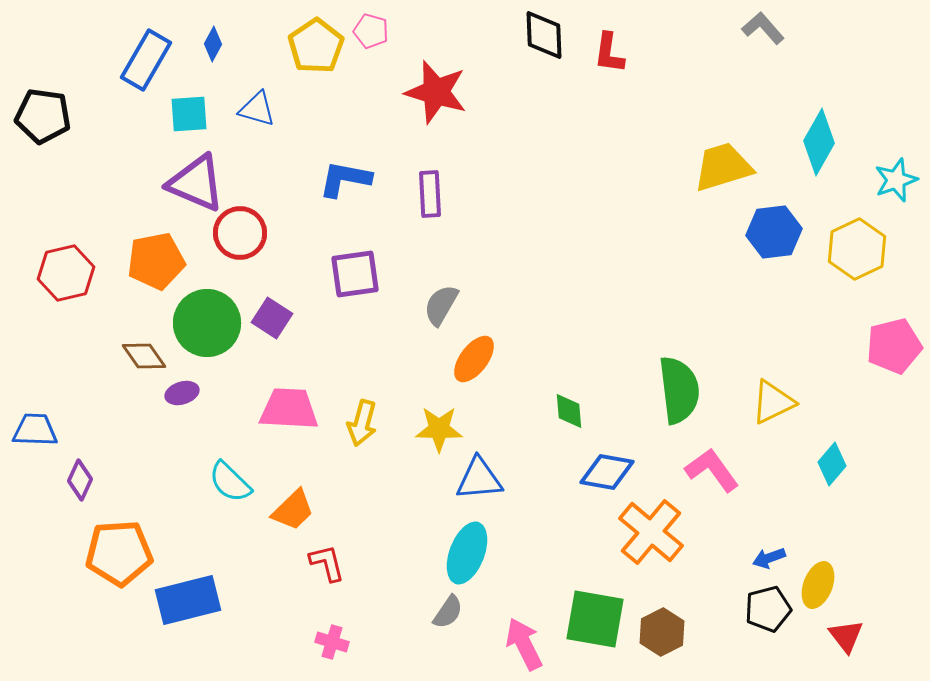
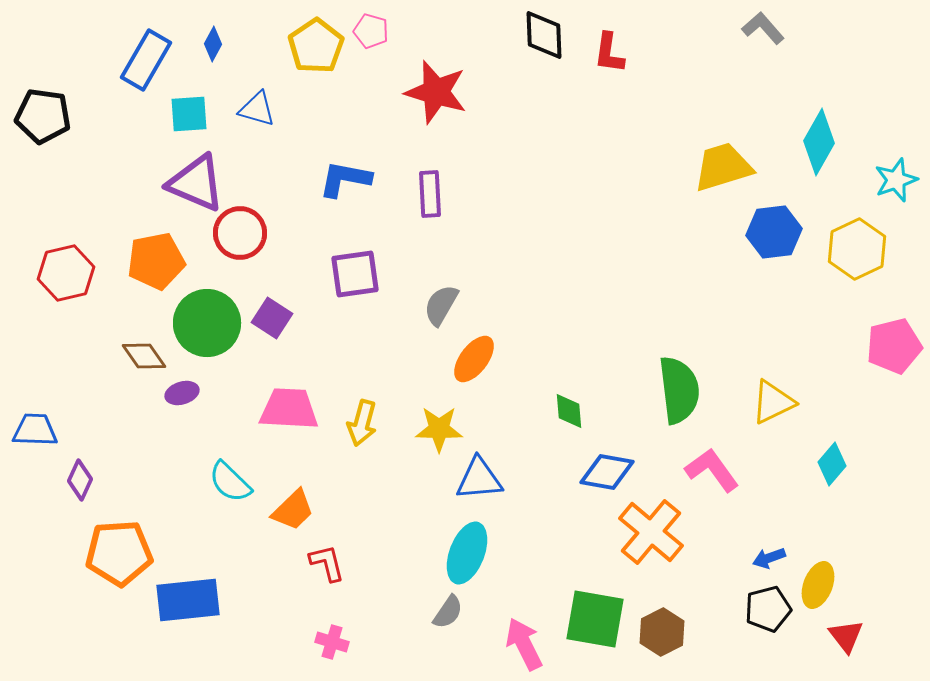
blue rectangle at (188, 600): rotated 8 degrees clockwise
